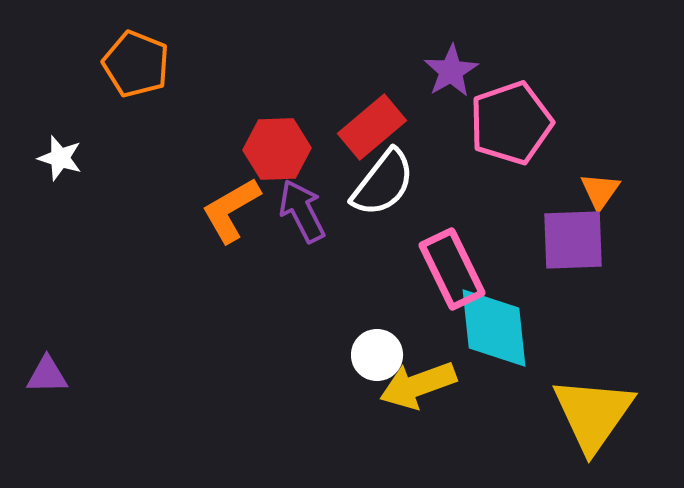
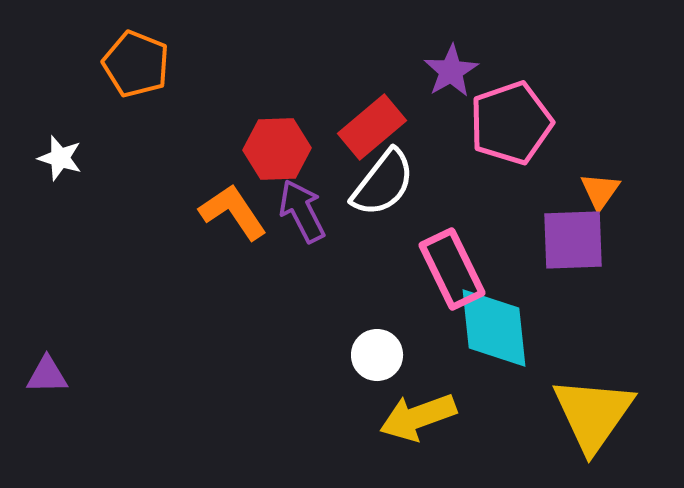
orange L-shape: moved 2 px right, 2 px down; rotated 86 degrees clockwise
yellow arrow: moved 32 px down
